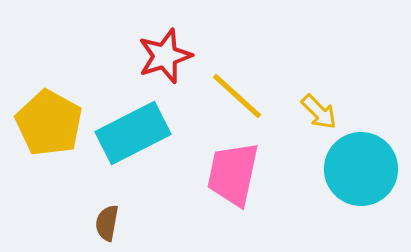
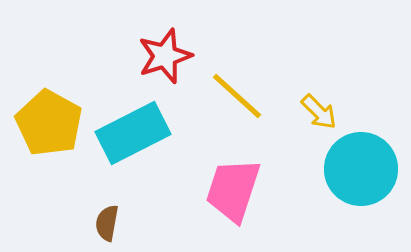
pink trapezoid: moved 16 px down; rotated 6 degrees clockwise
